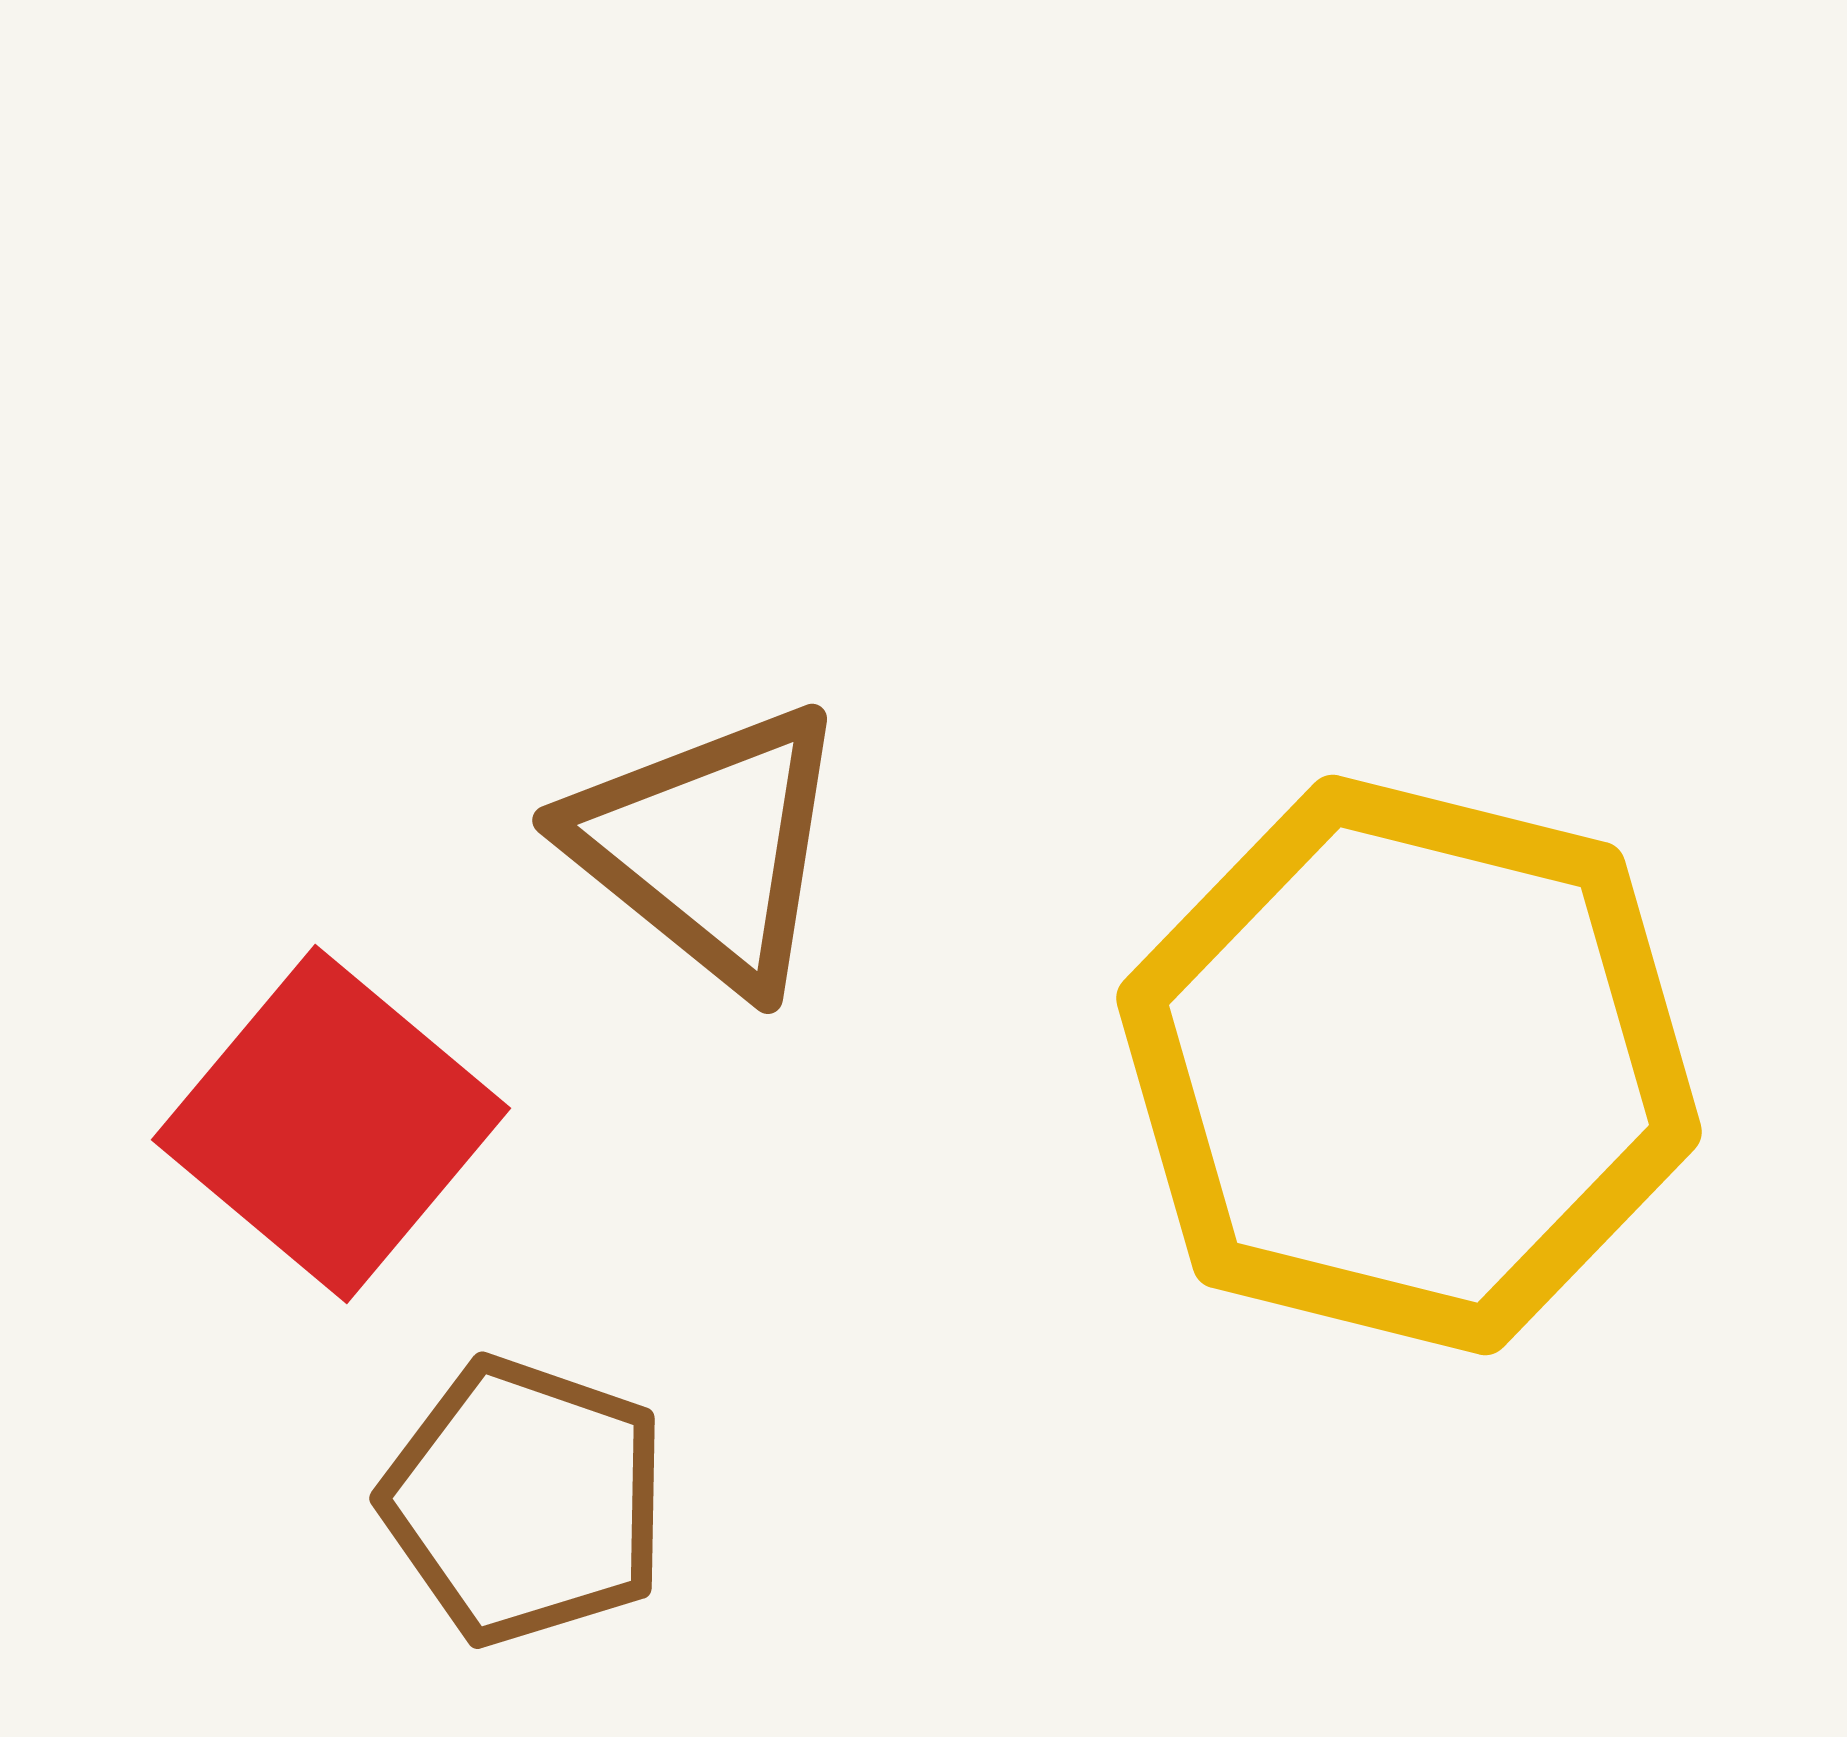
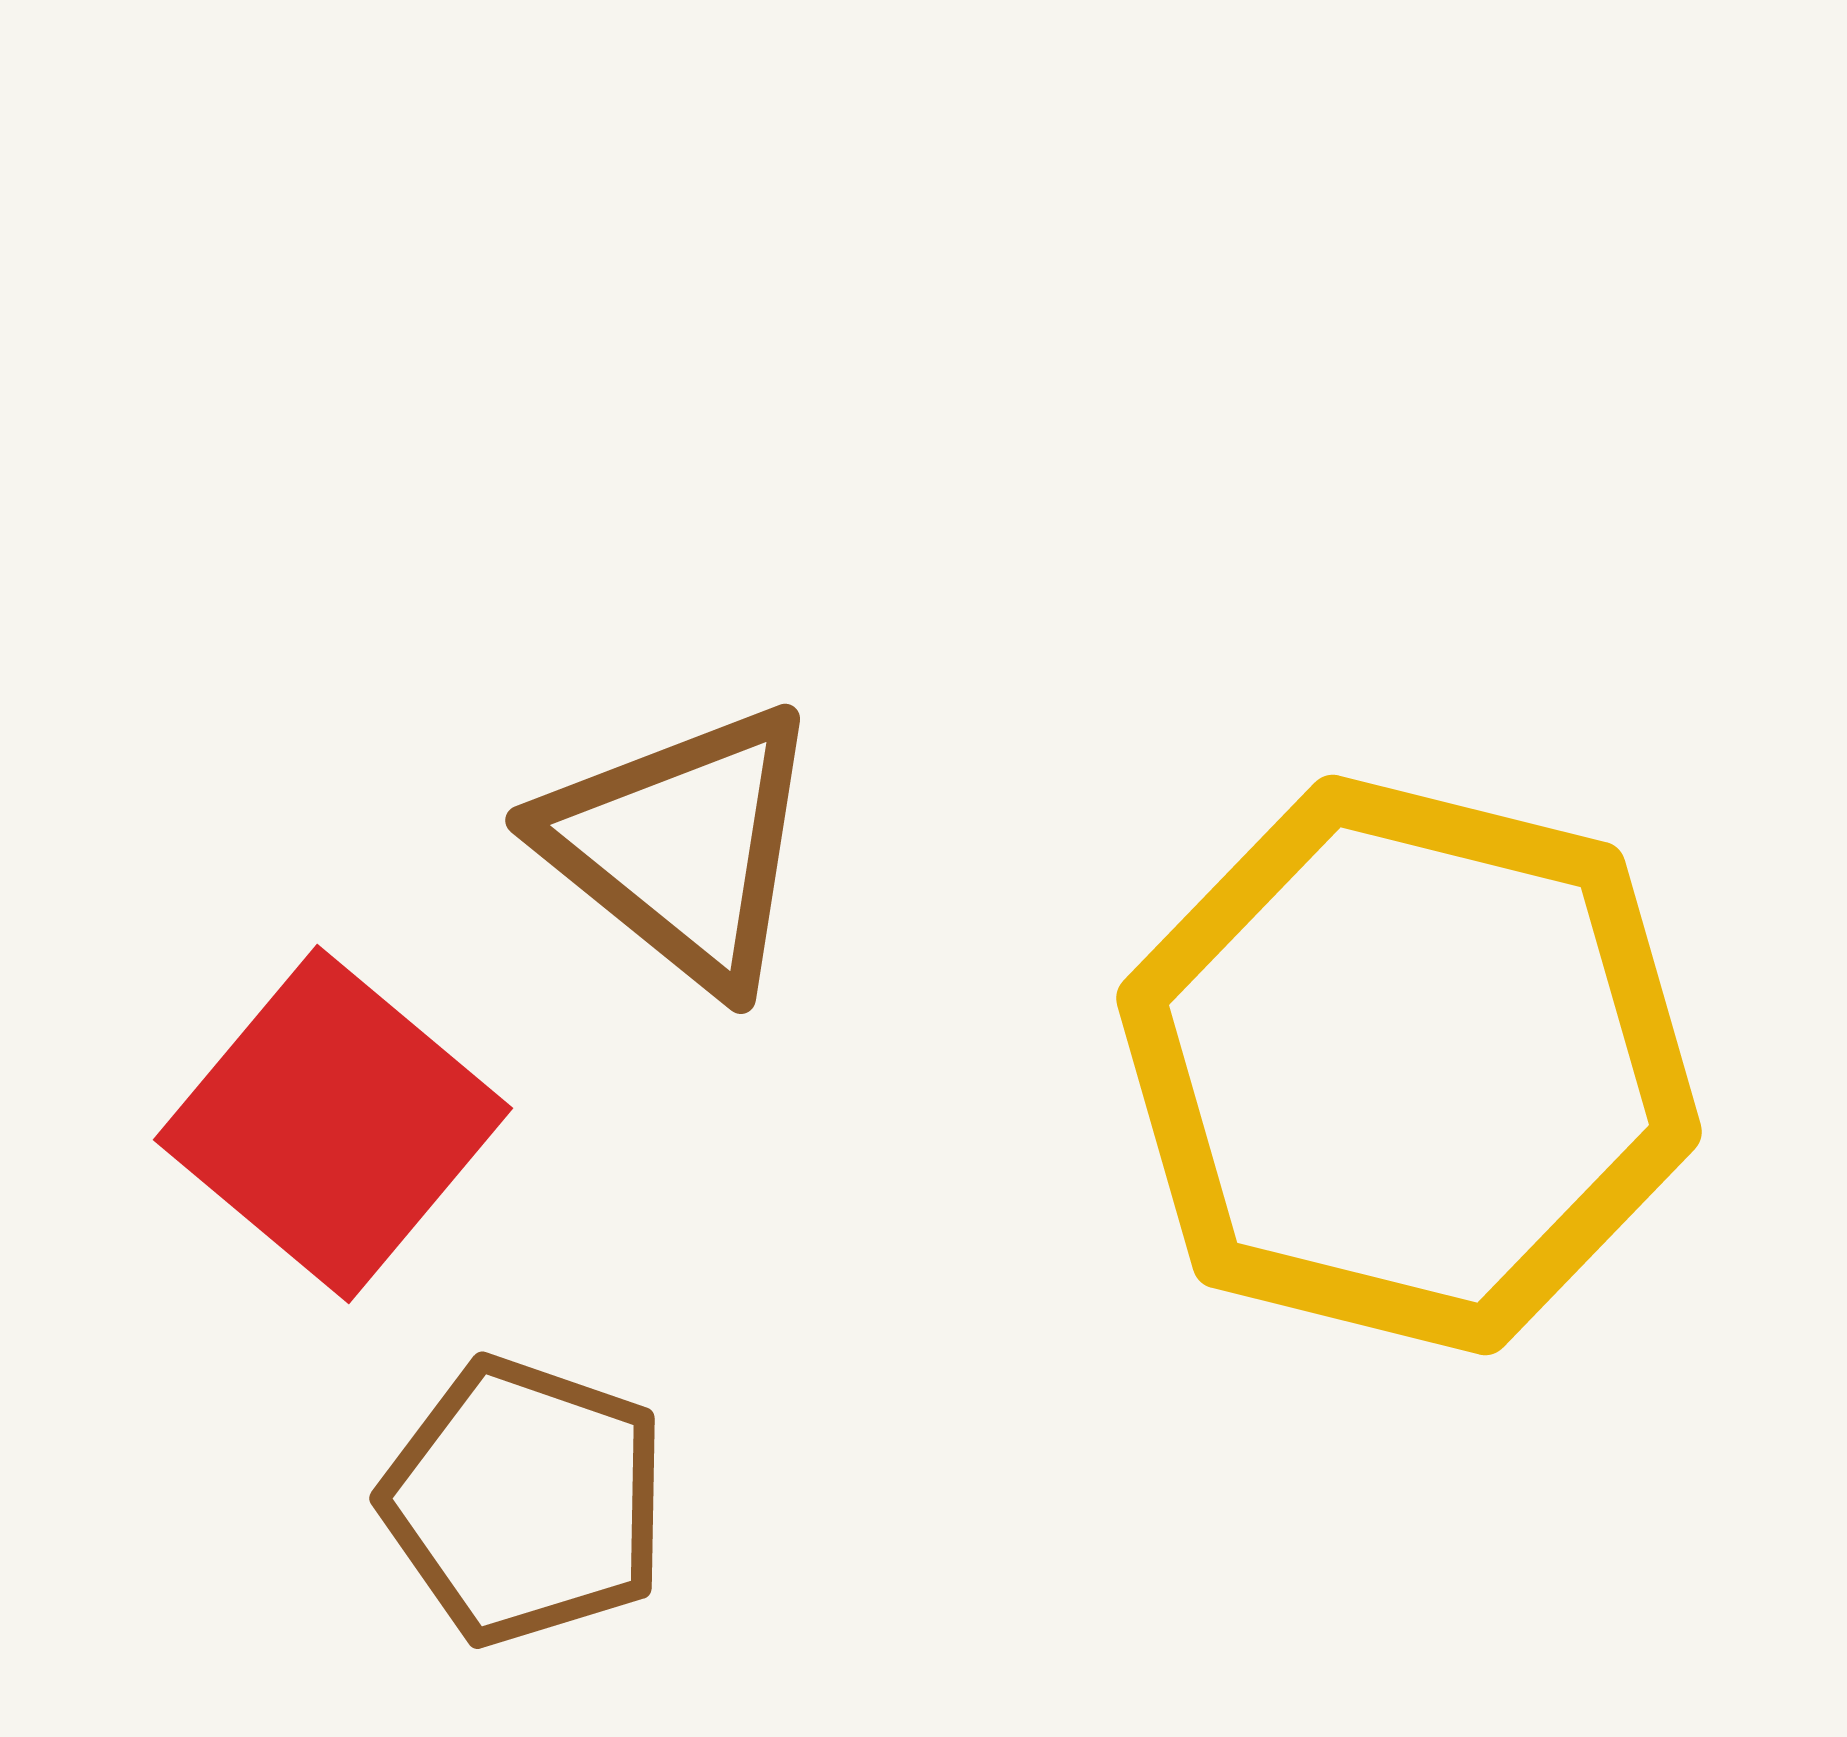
brown triangle: moved 27 px left
red square: moved 2 px right
